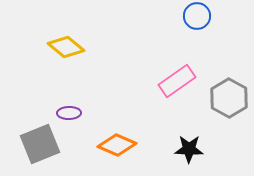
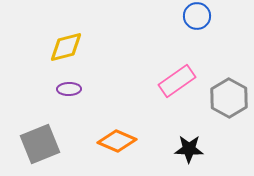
yellow diamond: rotated 54 degrees counterclockwise
purple ellipse: moved 24 px up
orange diamond: moved 4 px up
